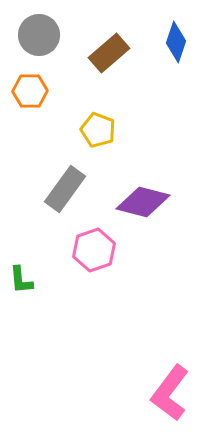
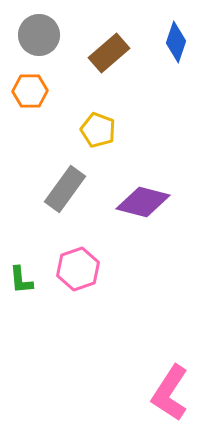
pink hexagon: moved 16 px left, 19 px down
pink L-shape: rotated 4 degrees counterclockwise
